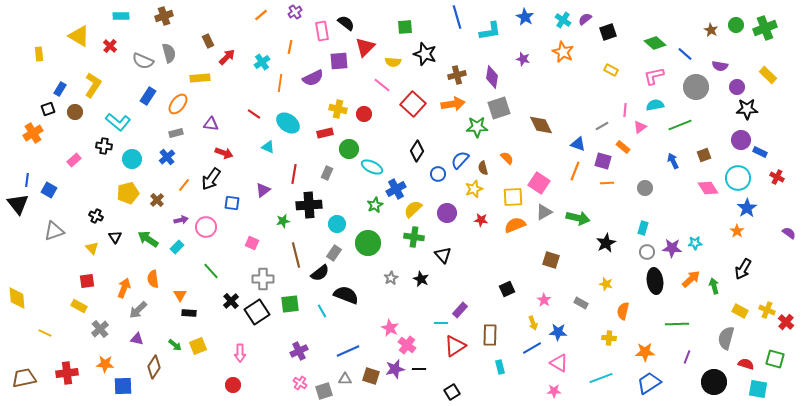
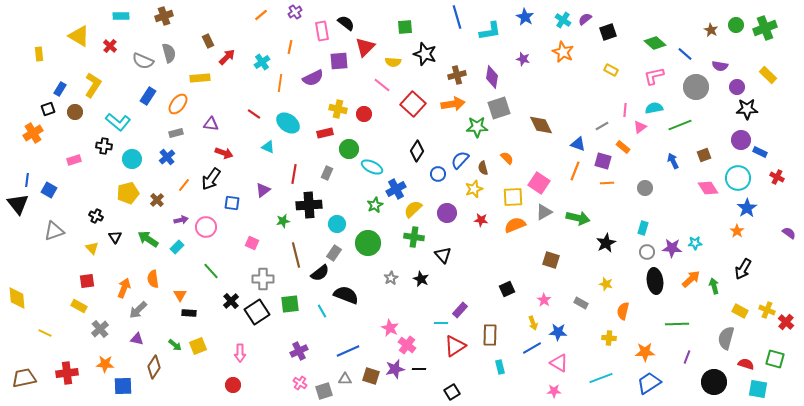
cyan semicircle at (655, 105): moved 1 px left, 3 px down
pink rectangle at (74, 160): rotated 24 degrees clockwise
